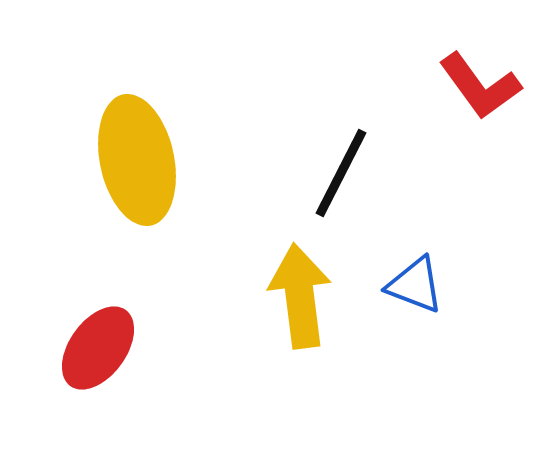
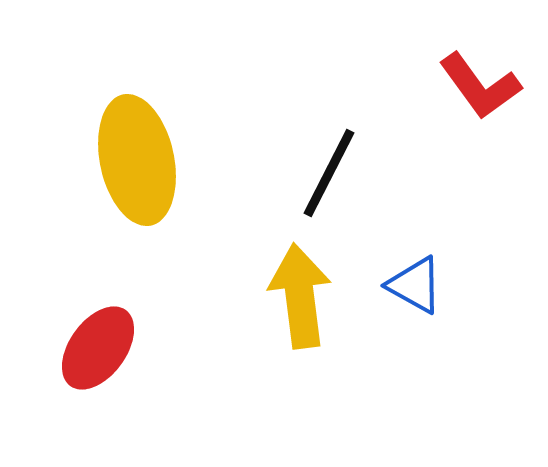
black line: moved 12 px left
blue triangle: rotated 8 degrees clockwise
